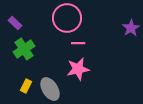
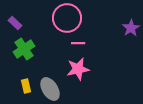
yellow rectangle: rotated 40 degrees counterclockwise
